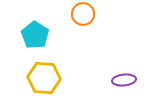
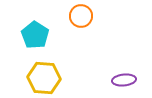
orange circle: moved 2 px left, 2 px down
